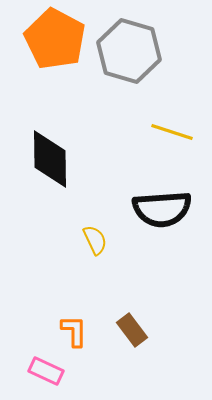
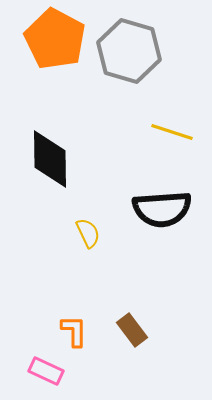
yellow semicircle: moved 7 px left, 7 px up
